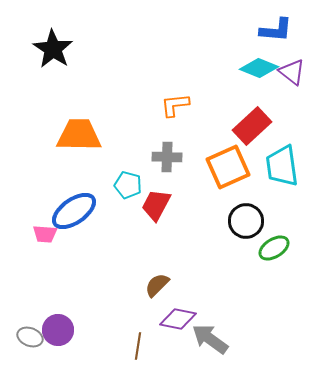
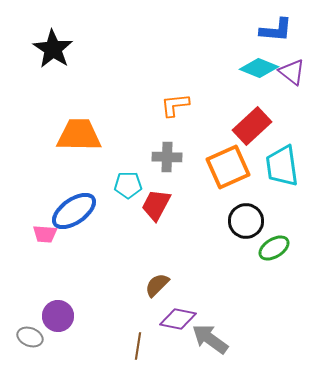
cyan pentagon: rotated 16 degrees counterclockwise
purple circle: moved 14 px up
